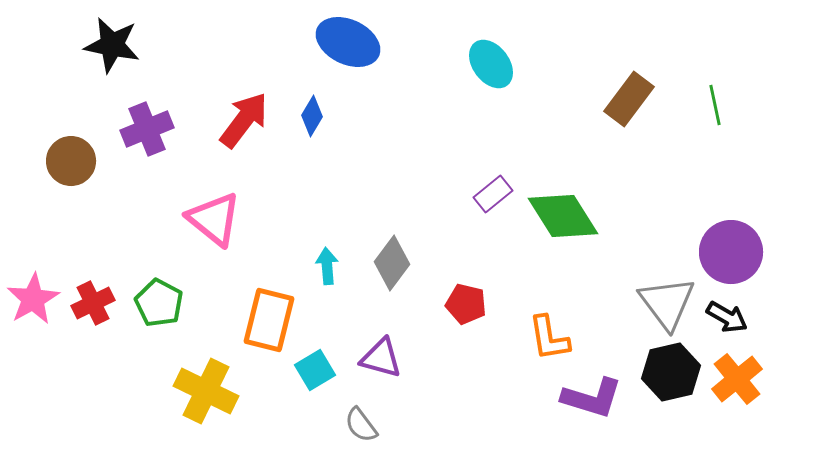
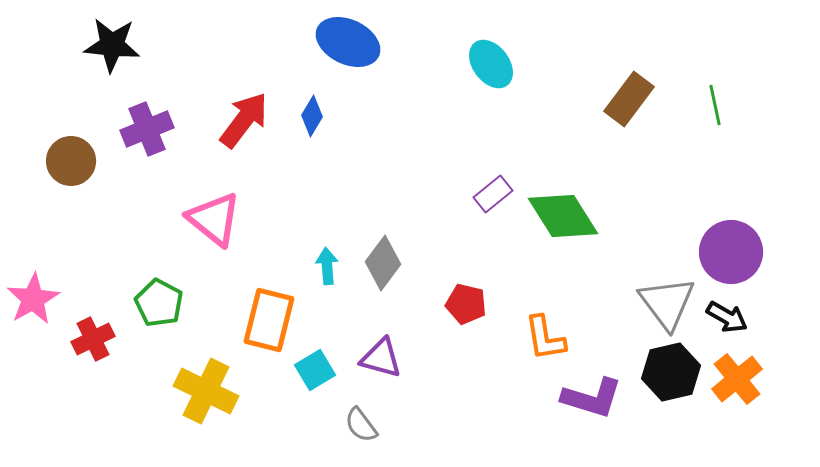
black star: rotated 6 degrees counterclockwise
gray diamond: moved 9 px left
red cross: moved 36 px down
orange L-shape: moved 4 px left
